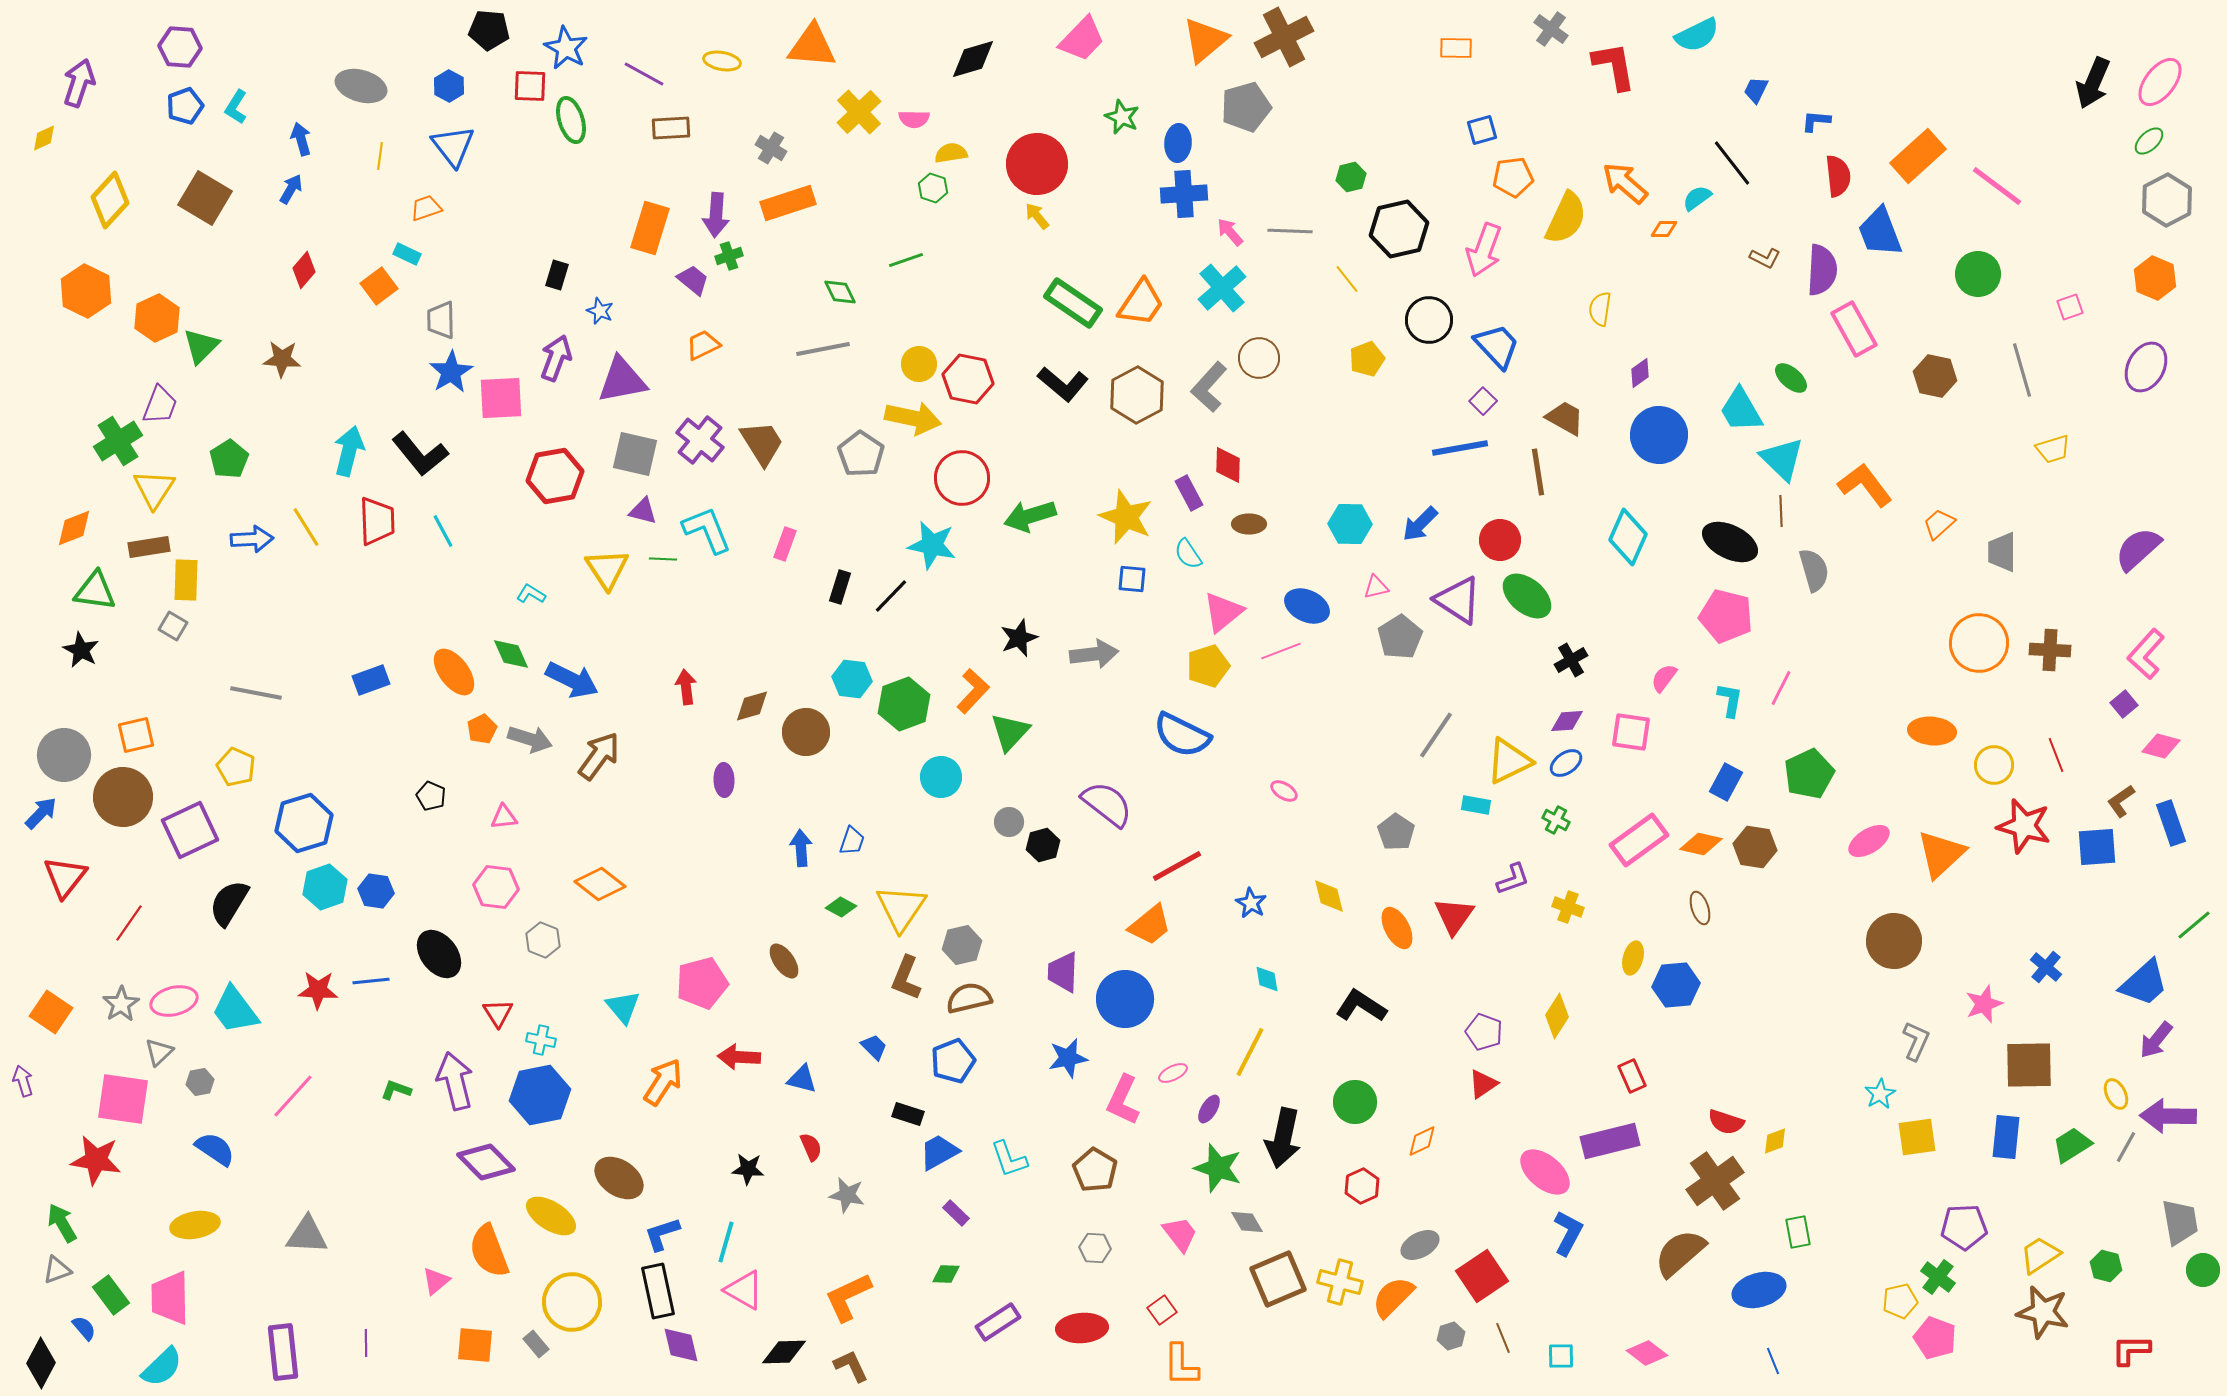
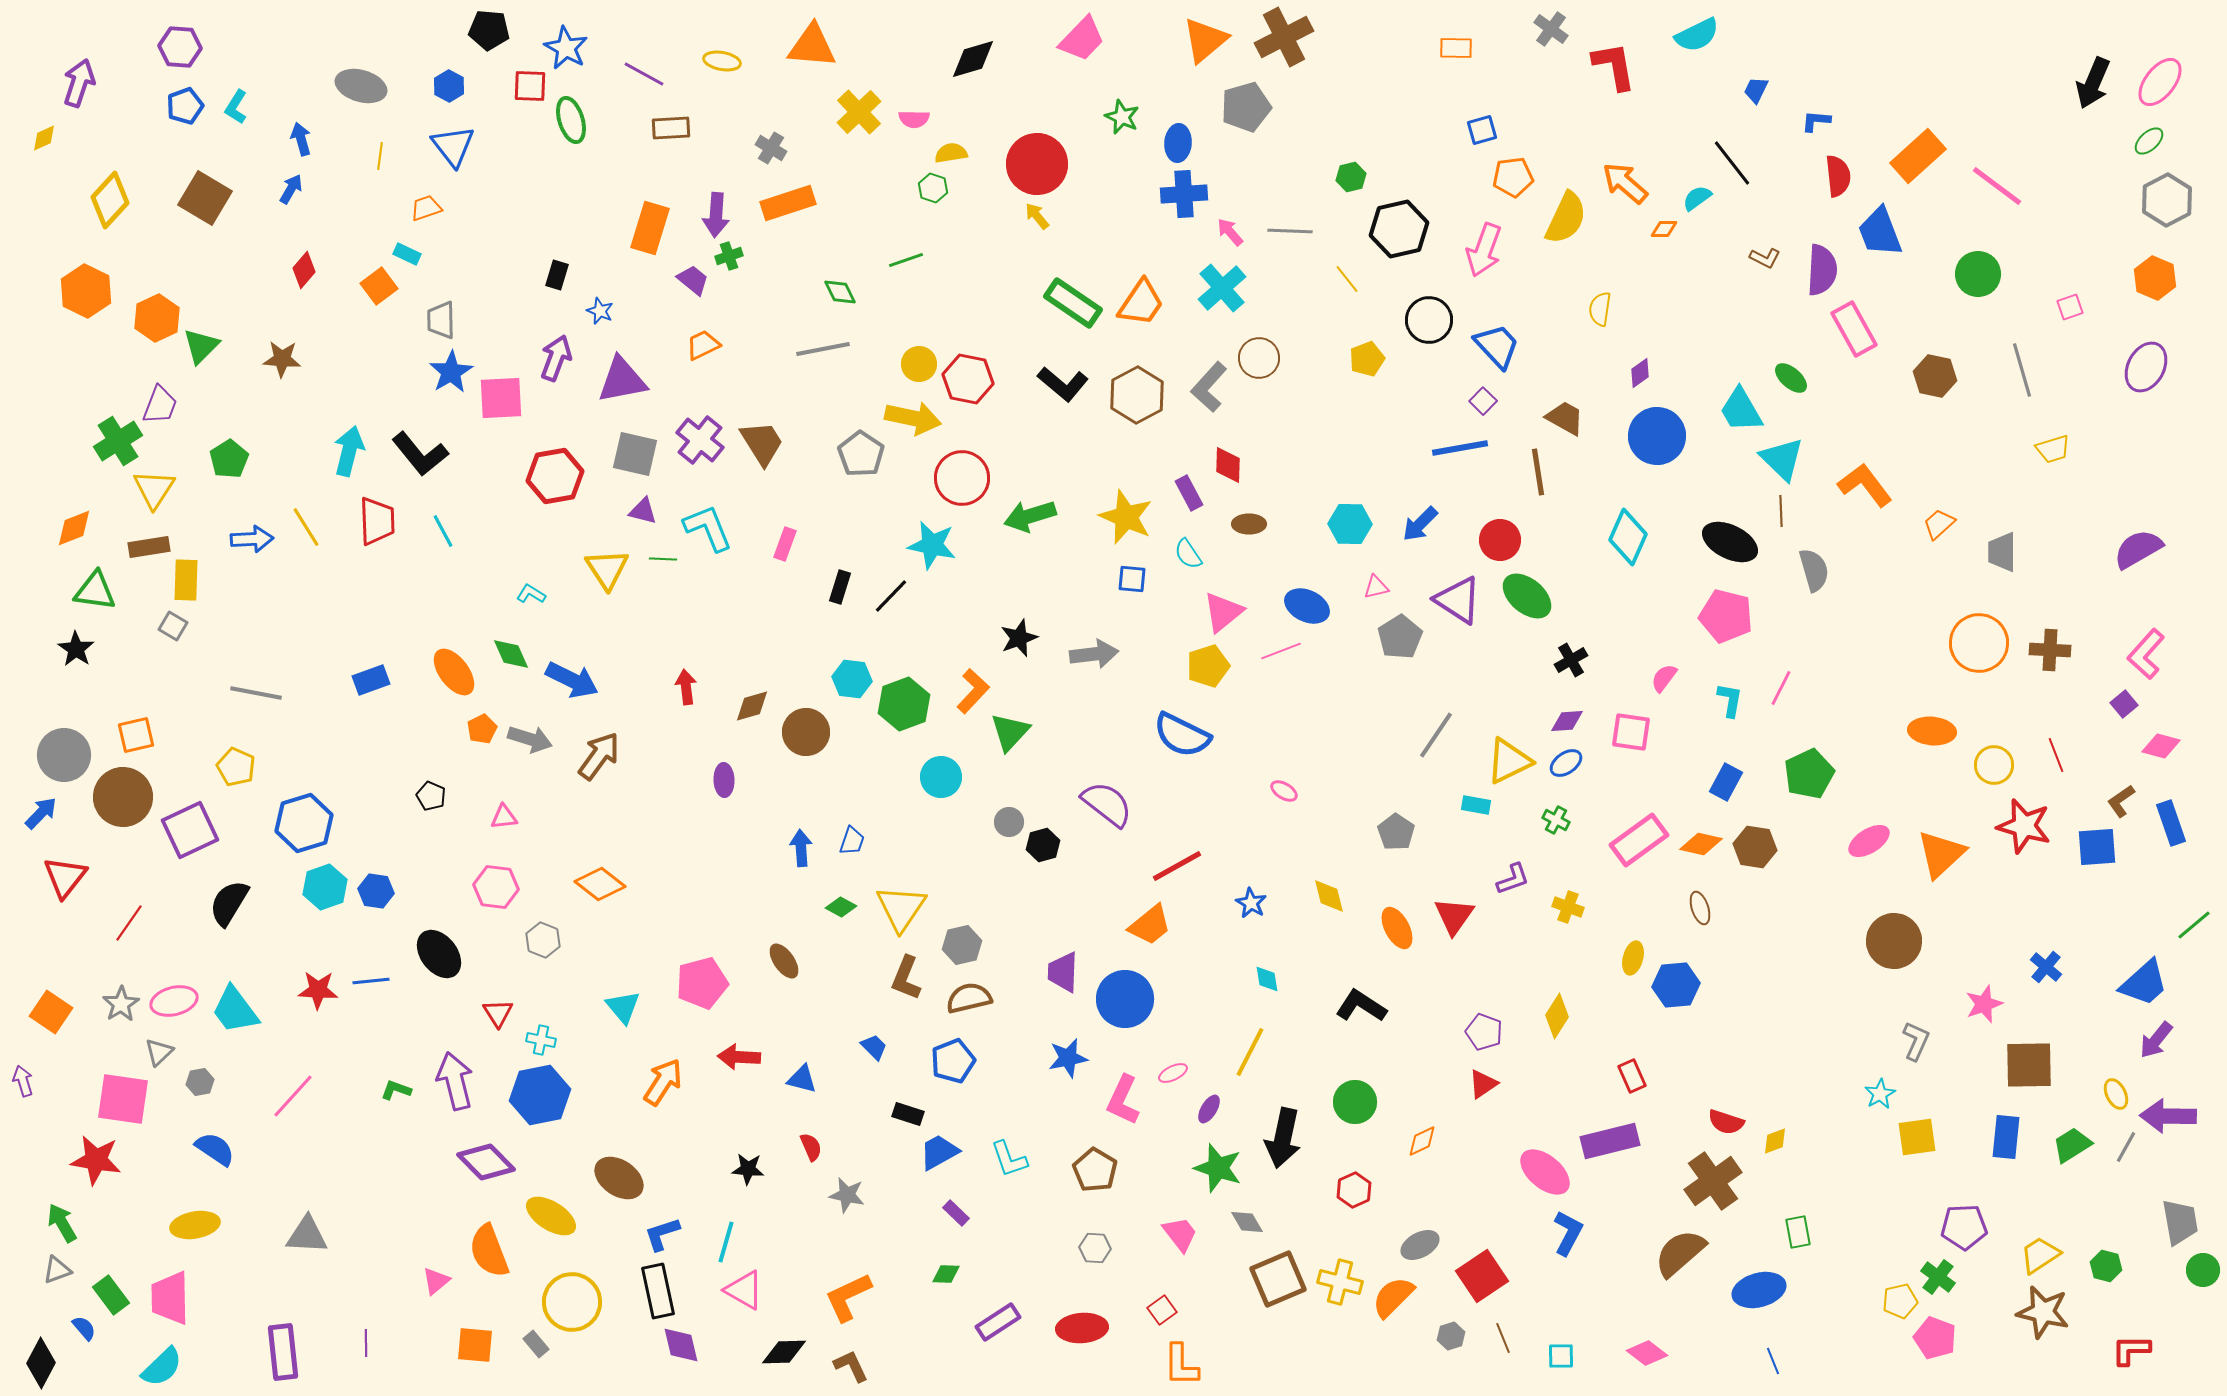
blue circle at (1659, 435): moved 2 px left, 1 px down
cyan L-shape at (707, 530): moved 1 px right, 2 px up
purple semicircle at (2138, 549): rotated 12 degrees clockwise
black star at (81, 650): moved 5 px left, 1 px up; rotated 6 degrees clockwise
brown cross at (1715, 1181): moved 2 px left
red hexagon at (1362, 1186): moved 8 px left, 4 px down
